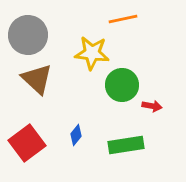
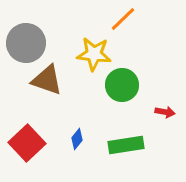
orange line: rotated 32 degrees counterclockwise
gray circle: moved 2 px left, 8 px down
yellow star: moved 2 px right, 1 px down
brown triangle: moved 10 px right, 1 px down; rotated 24 degrees counterclockwise
red arrow: moved 13 px right, 6 px down
blue diamond: moved 1 px right, 4 px down
red square: rotated 6 degrees counterclockwise
